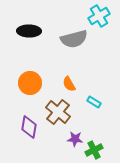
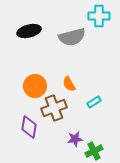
cyan cross: rotated 30 degrees clockwise
black ellipse: rotated 15 degrees counterclockwise
gray semicircle: moved 2 px left, 2 px up
orange circle: moved 5 px right, 3 px down
cyan rectangle: rotated 64 degrees counterclockwise
brown cross: moved 4 px left, 4 px up; rotated 30 degrees clockwise
purple star: rotated 14 degrees counterclockwise
green cross: moved 1 px down
